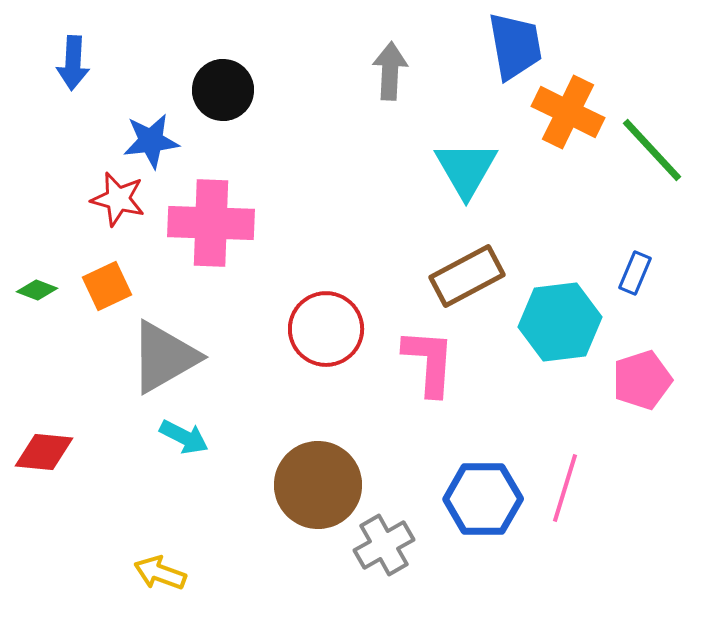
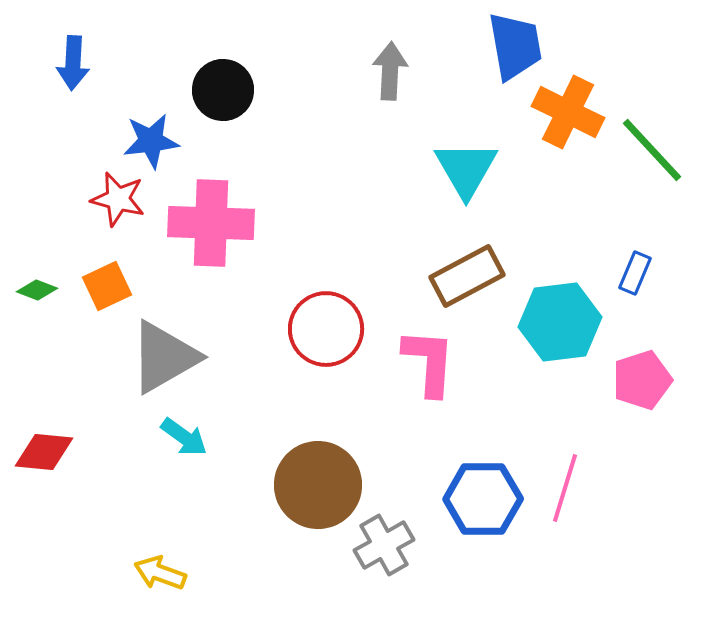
cyan arrow: rotated 9 degrees clockwise
